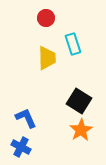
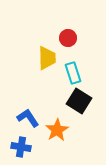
red circle: moved 22 px right, 20 px down
cyan rectangle: moved 29 px down
blue L-shape: moved 2 px right; rotated 10 degrees counterclockwise
orange star: moved 24 px left
blue cross: rotated 18 degrees counterclockwise
